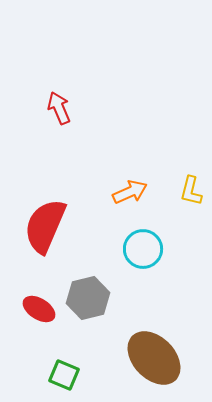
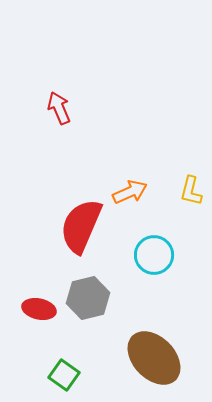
red semicircle: moved 36 px right
cyan circle: moved 11 px right, 6 px down
red ellipse: rotated 20 degrees counterclockwise
green square: rotated 12 degrees clockwise
